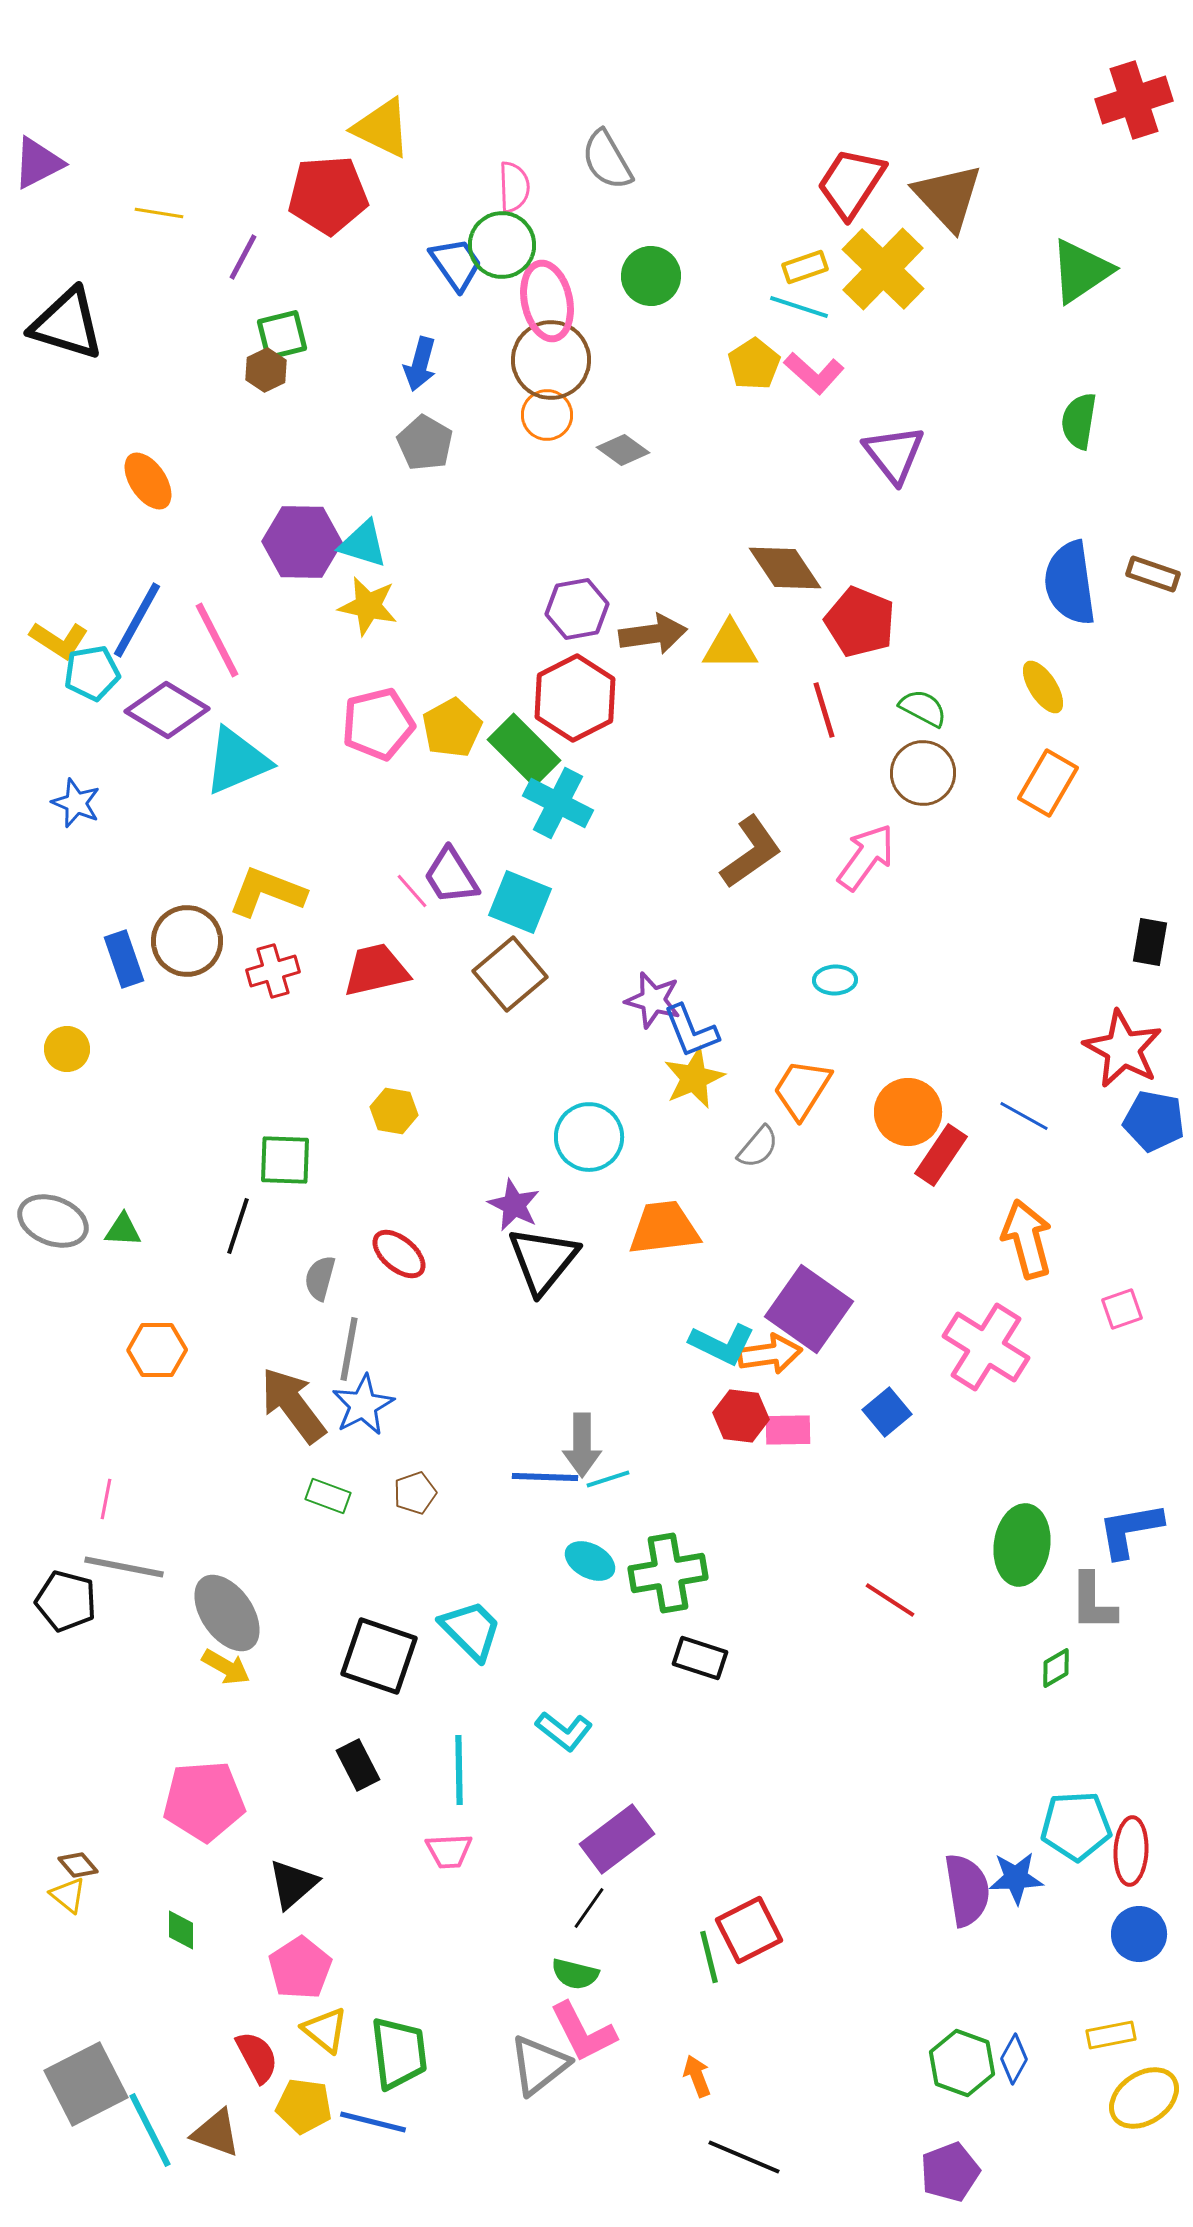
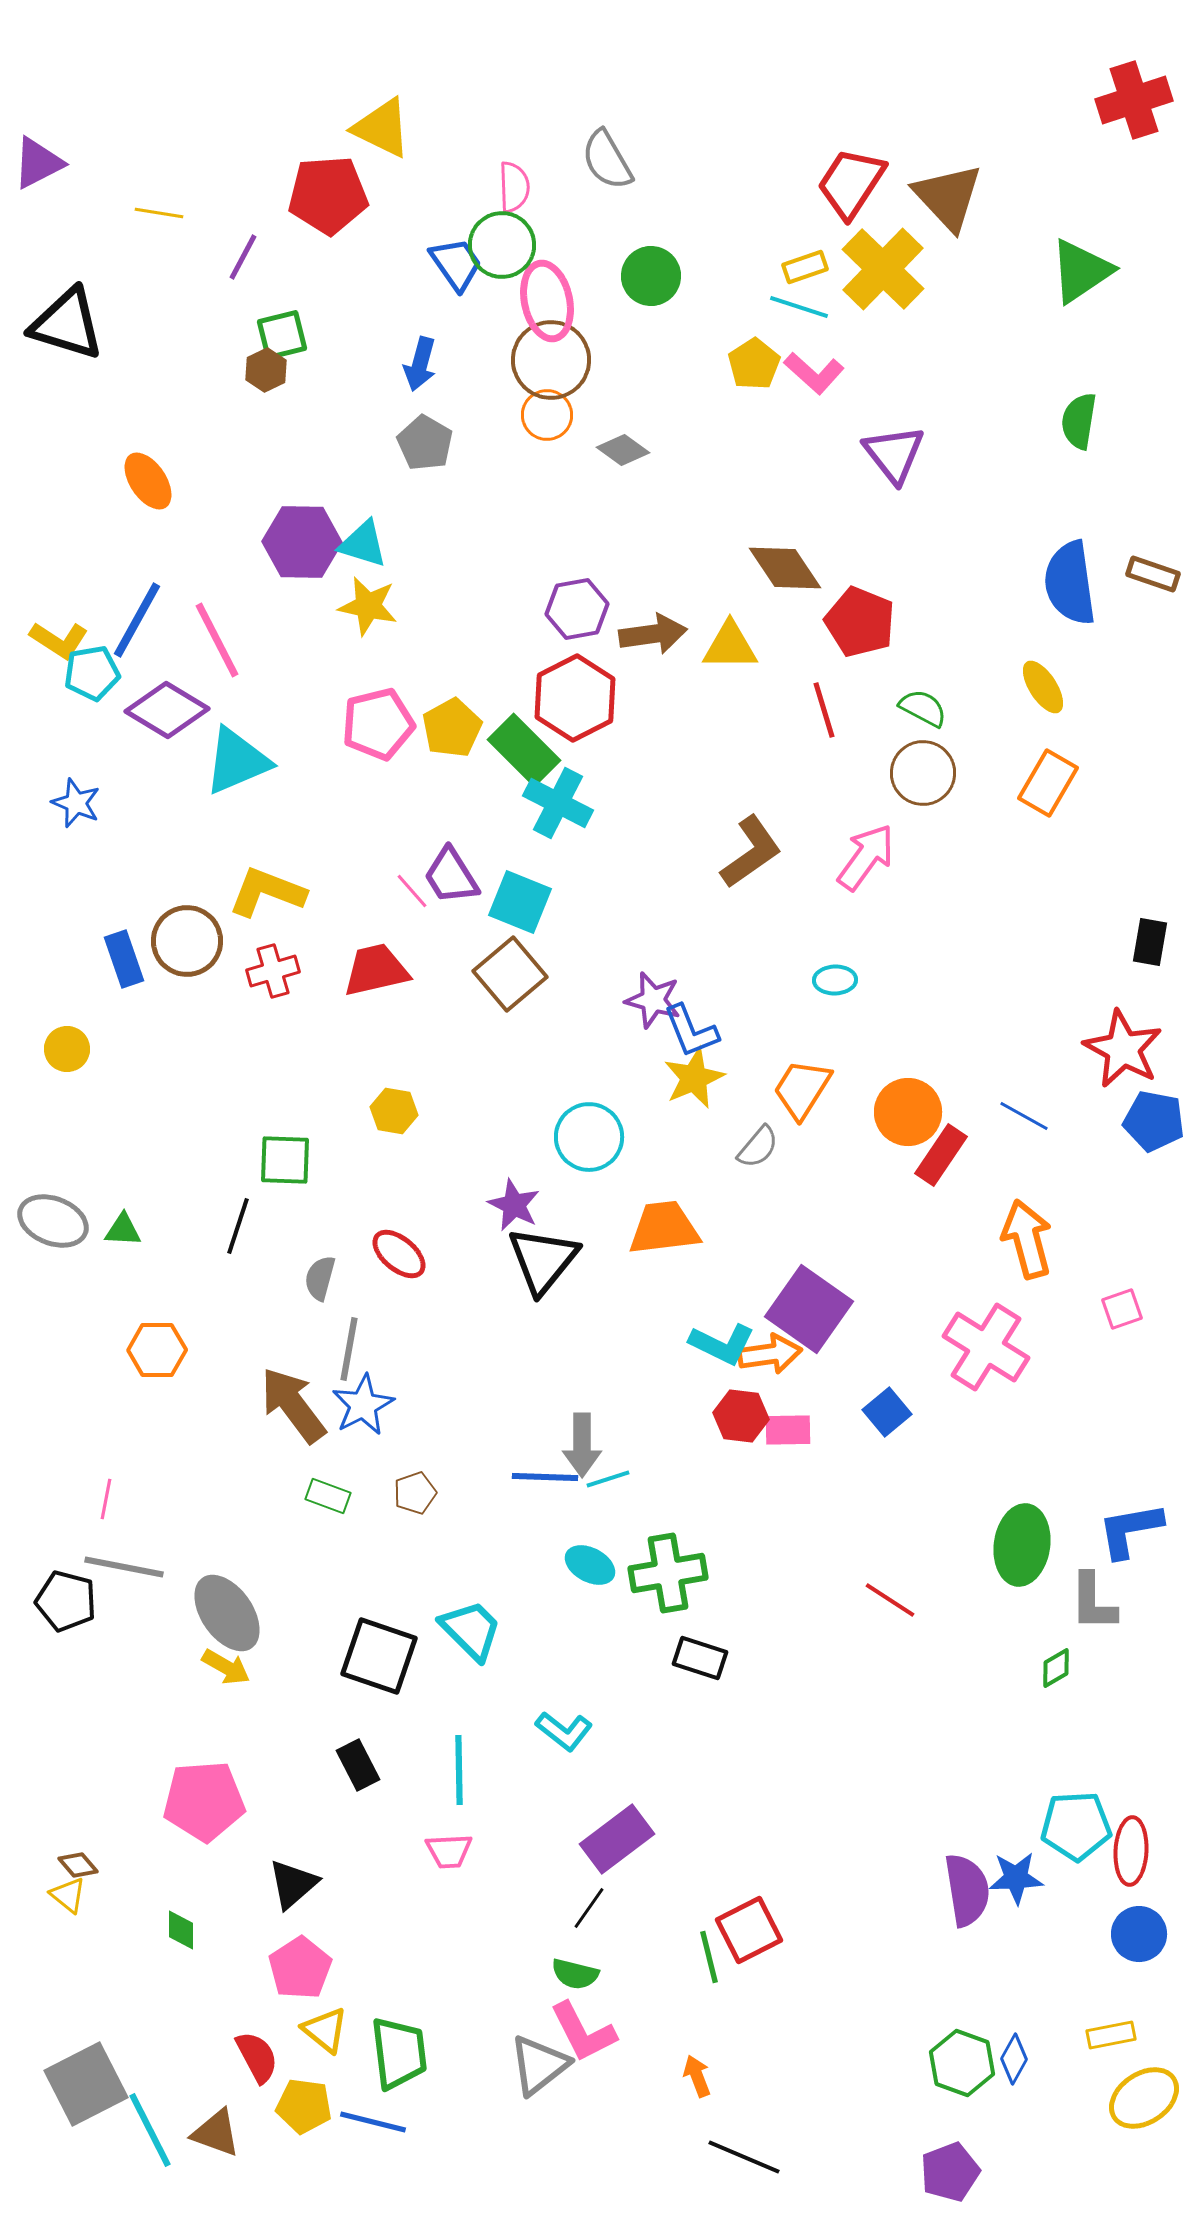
cyan ellipse at (590, 1561): moved 4 px down
